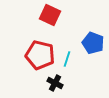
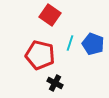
red square: rotated 10 degrees clockwise
blue pentagon: moved 1 px down
cyan line: moved 3 px right, 16 px up
